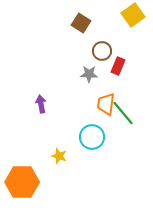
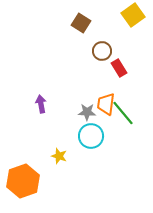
red rectangle: moved 1 px right, 2 px down; rotated 54 degrees counterclockwise
gray star: moved 2 px left, 38 px down
cyan circle: moved 1 px left, 1 px up
orange hexagon: moved 1 px right, 1 px up; rotated 20 degrees counterclockwise
